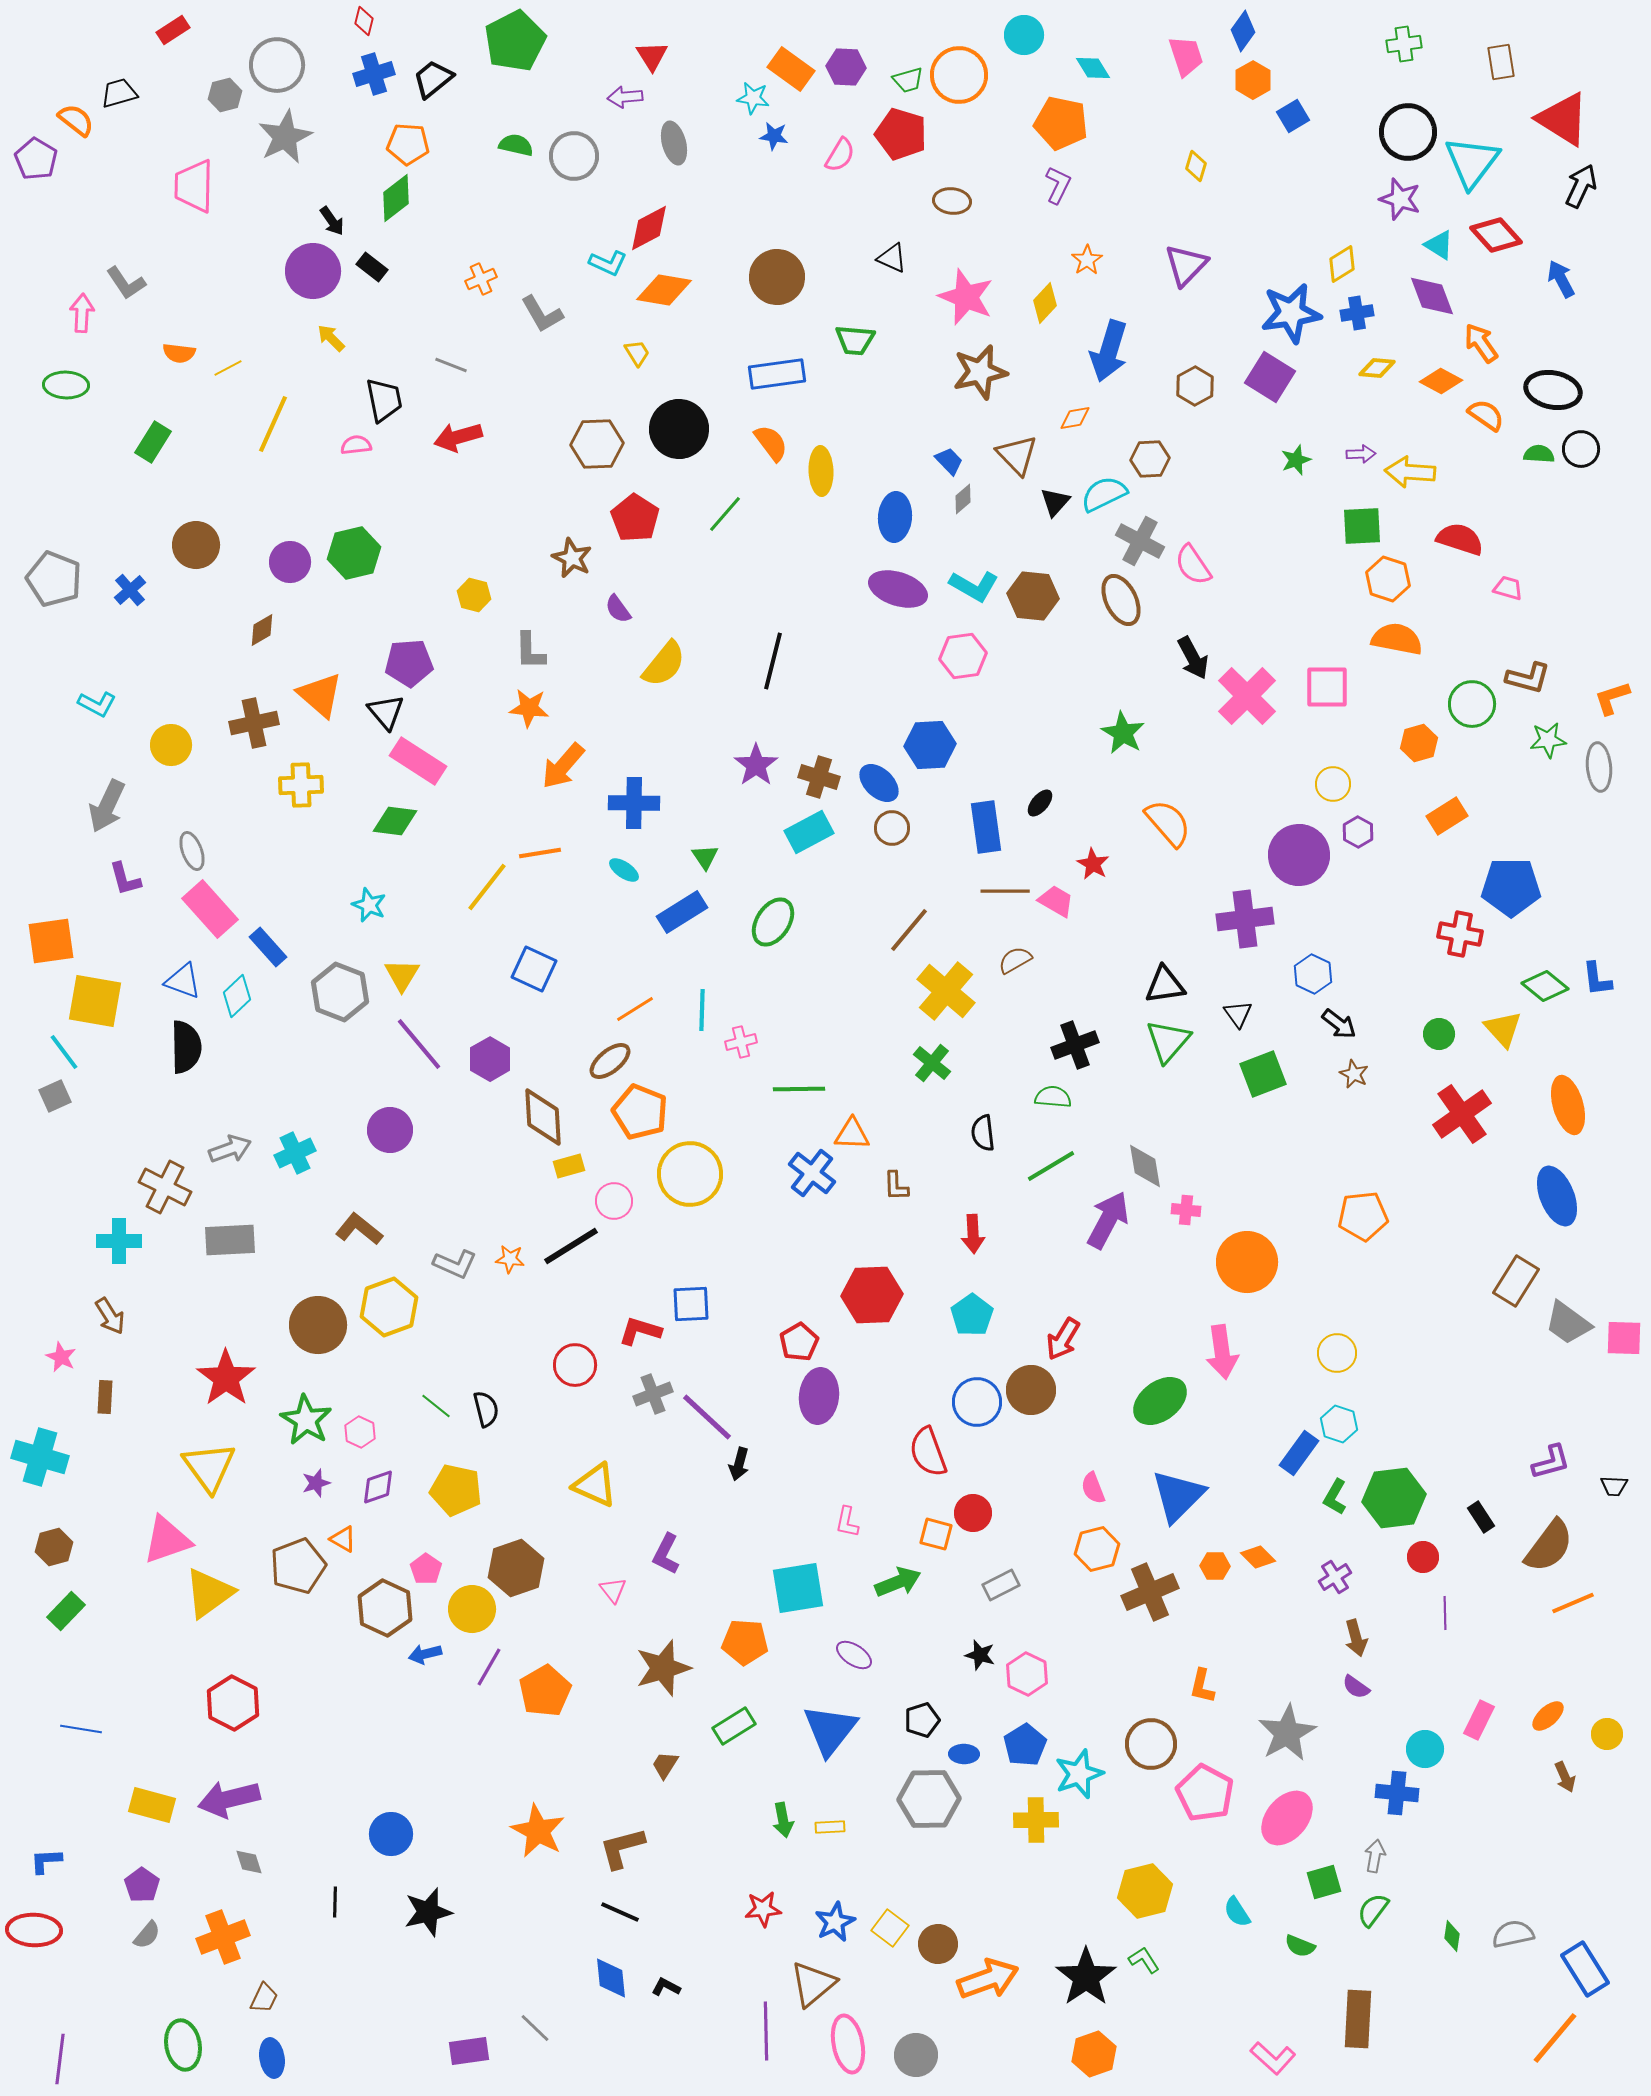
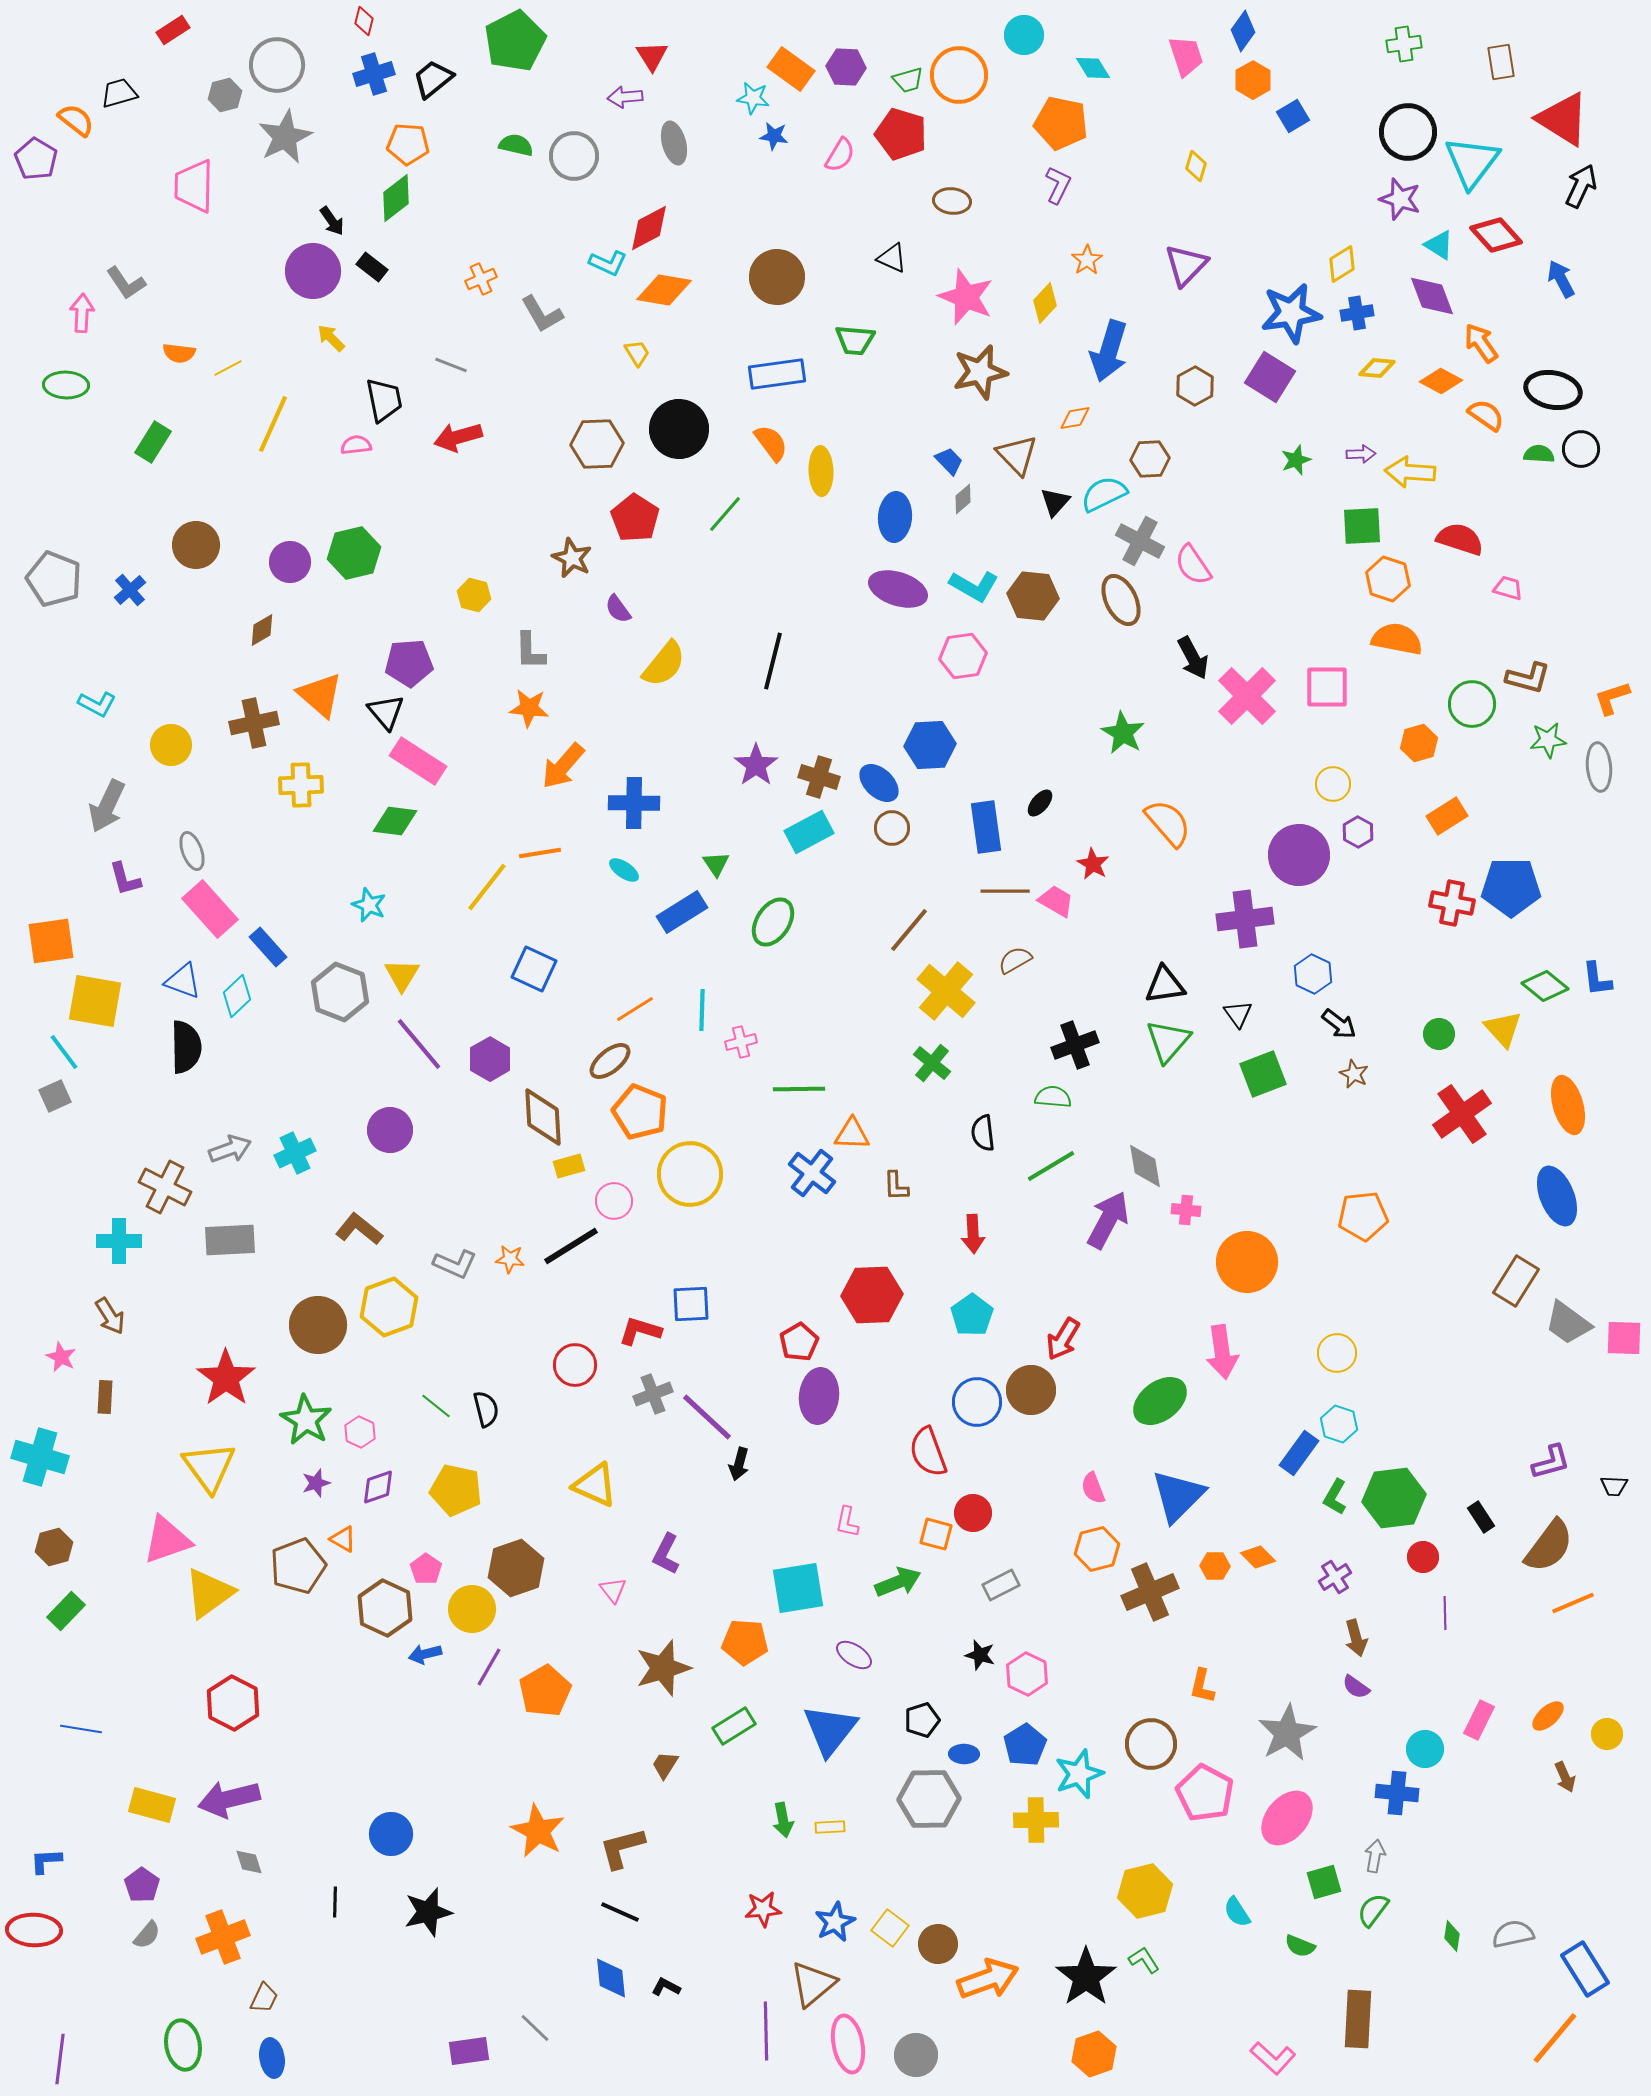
green triangle at (705, 857): moved 11 px right, 7 px down
red cross at (1460, 934): moved 8 px left, 31 px up
